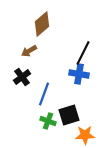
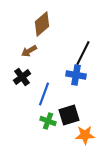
blue cross: moved 3 px left, 1 px down
